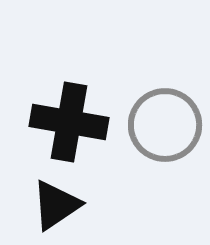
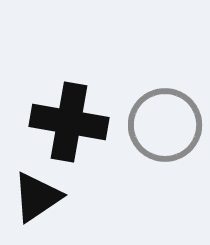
black triangle: moved 19 px left, 8 px up
